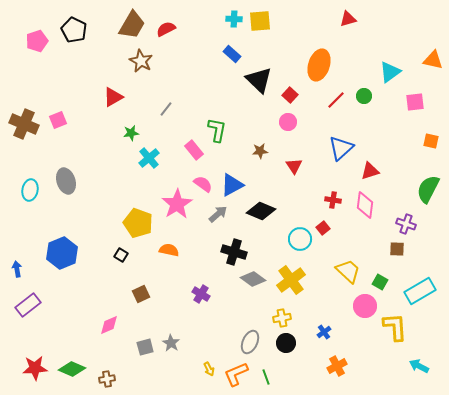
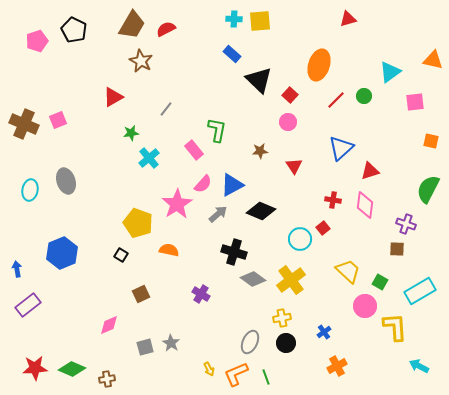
pink semicircle at (203, 184): rotated 96 degrees clockwise
